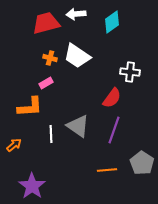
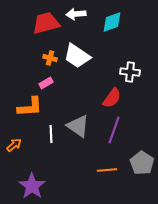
cyan diamond: rotated 15 degrees clockwise
